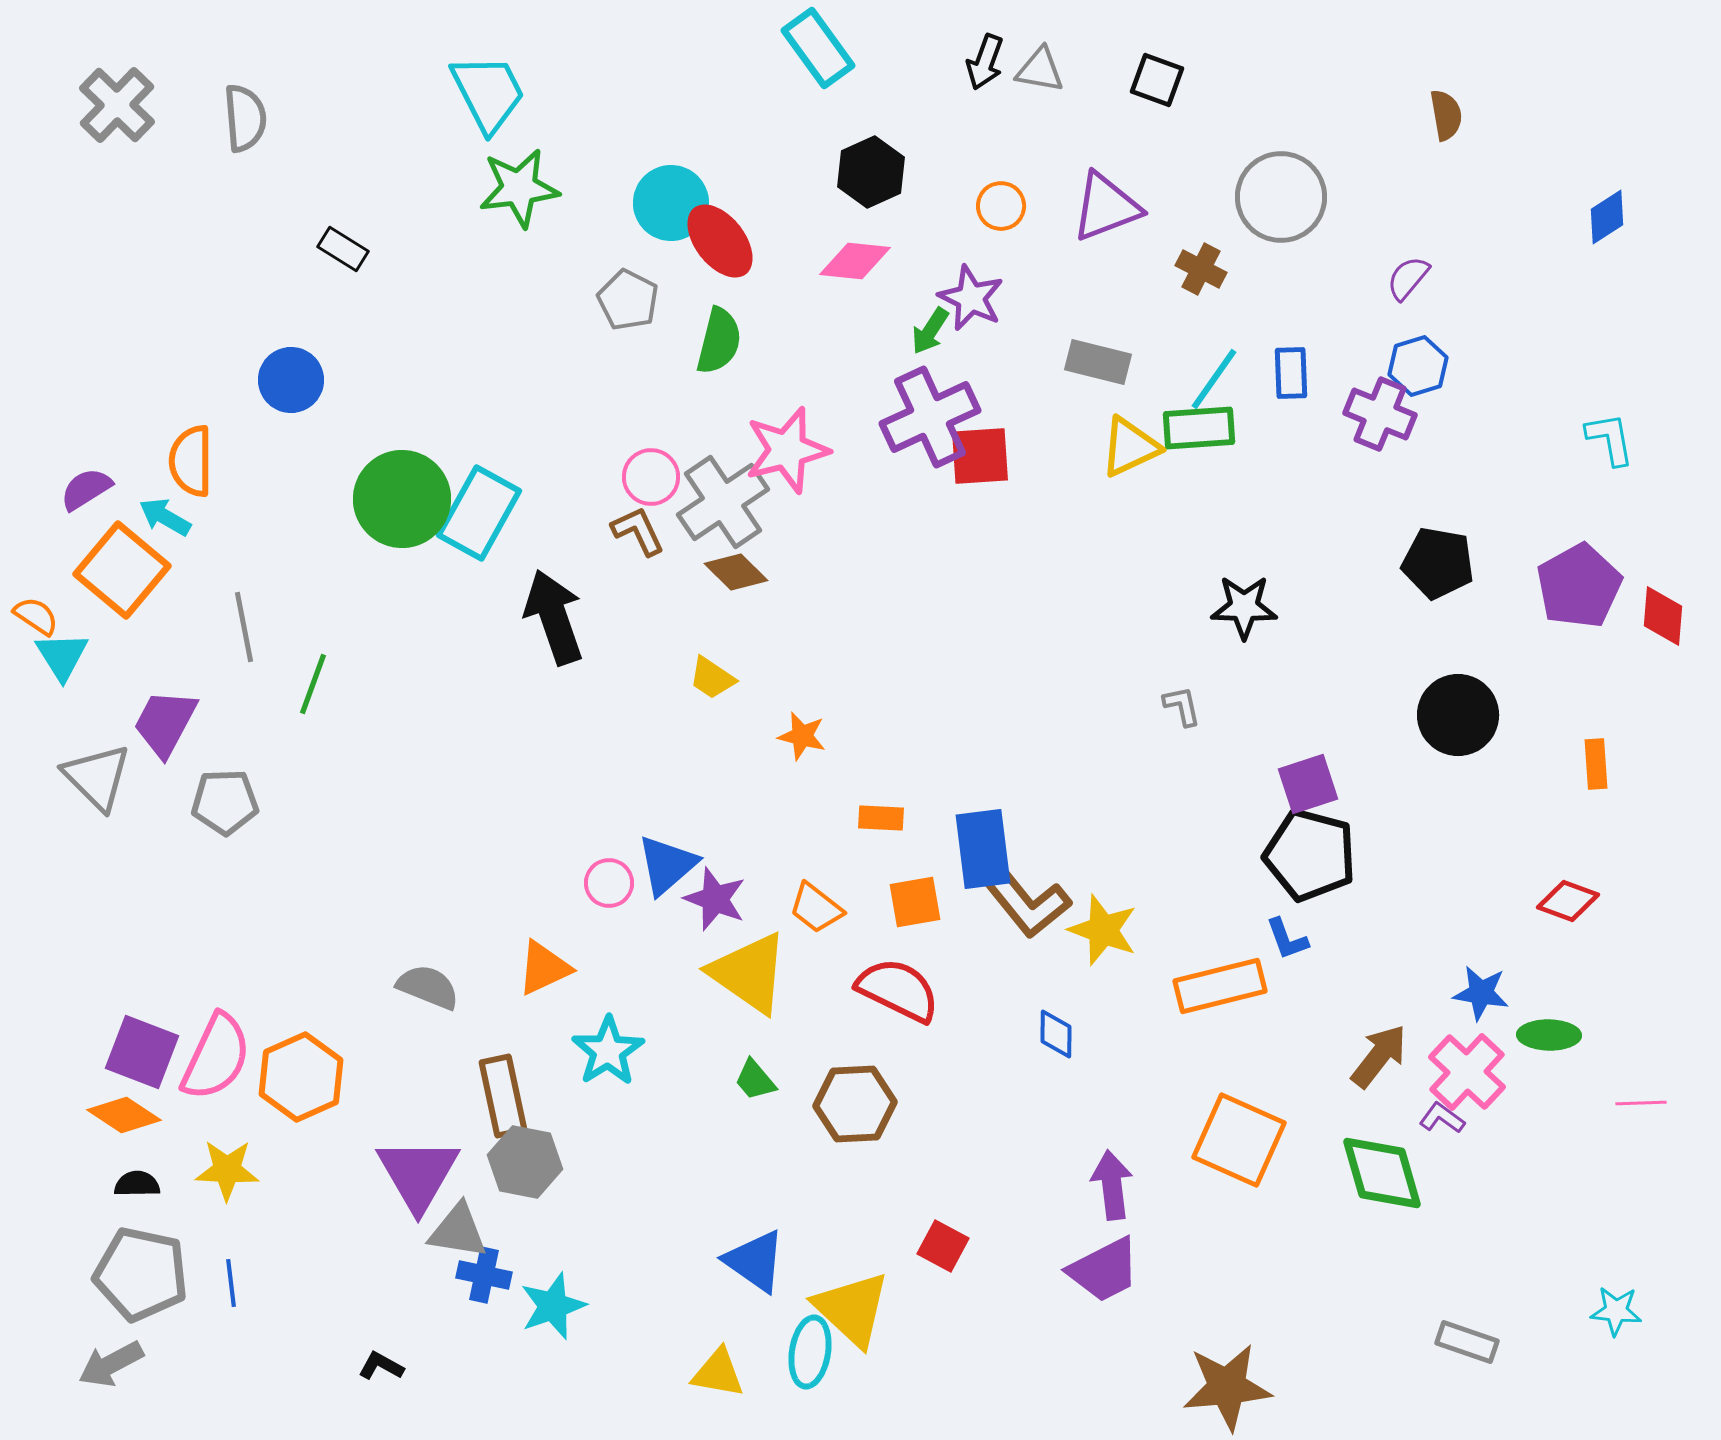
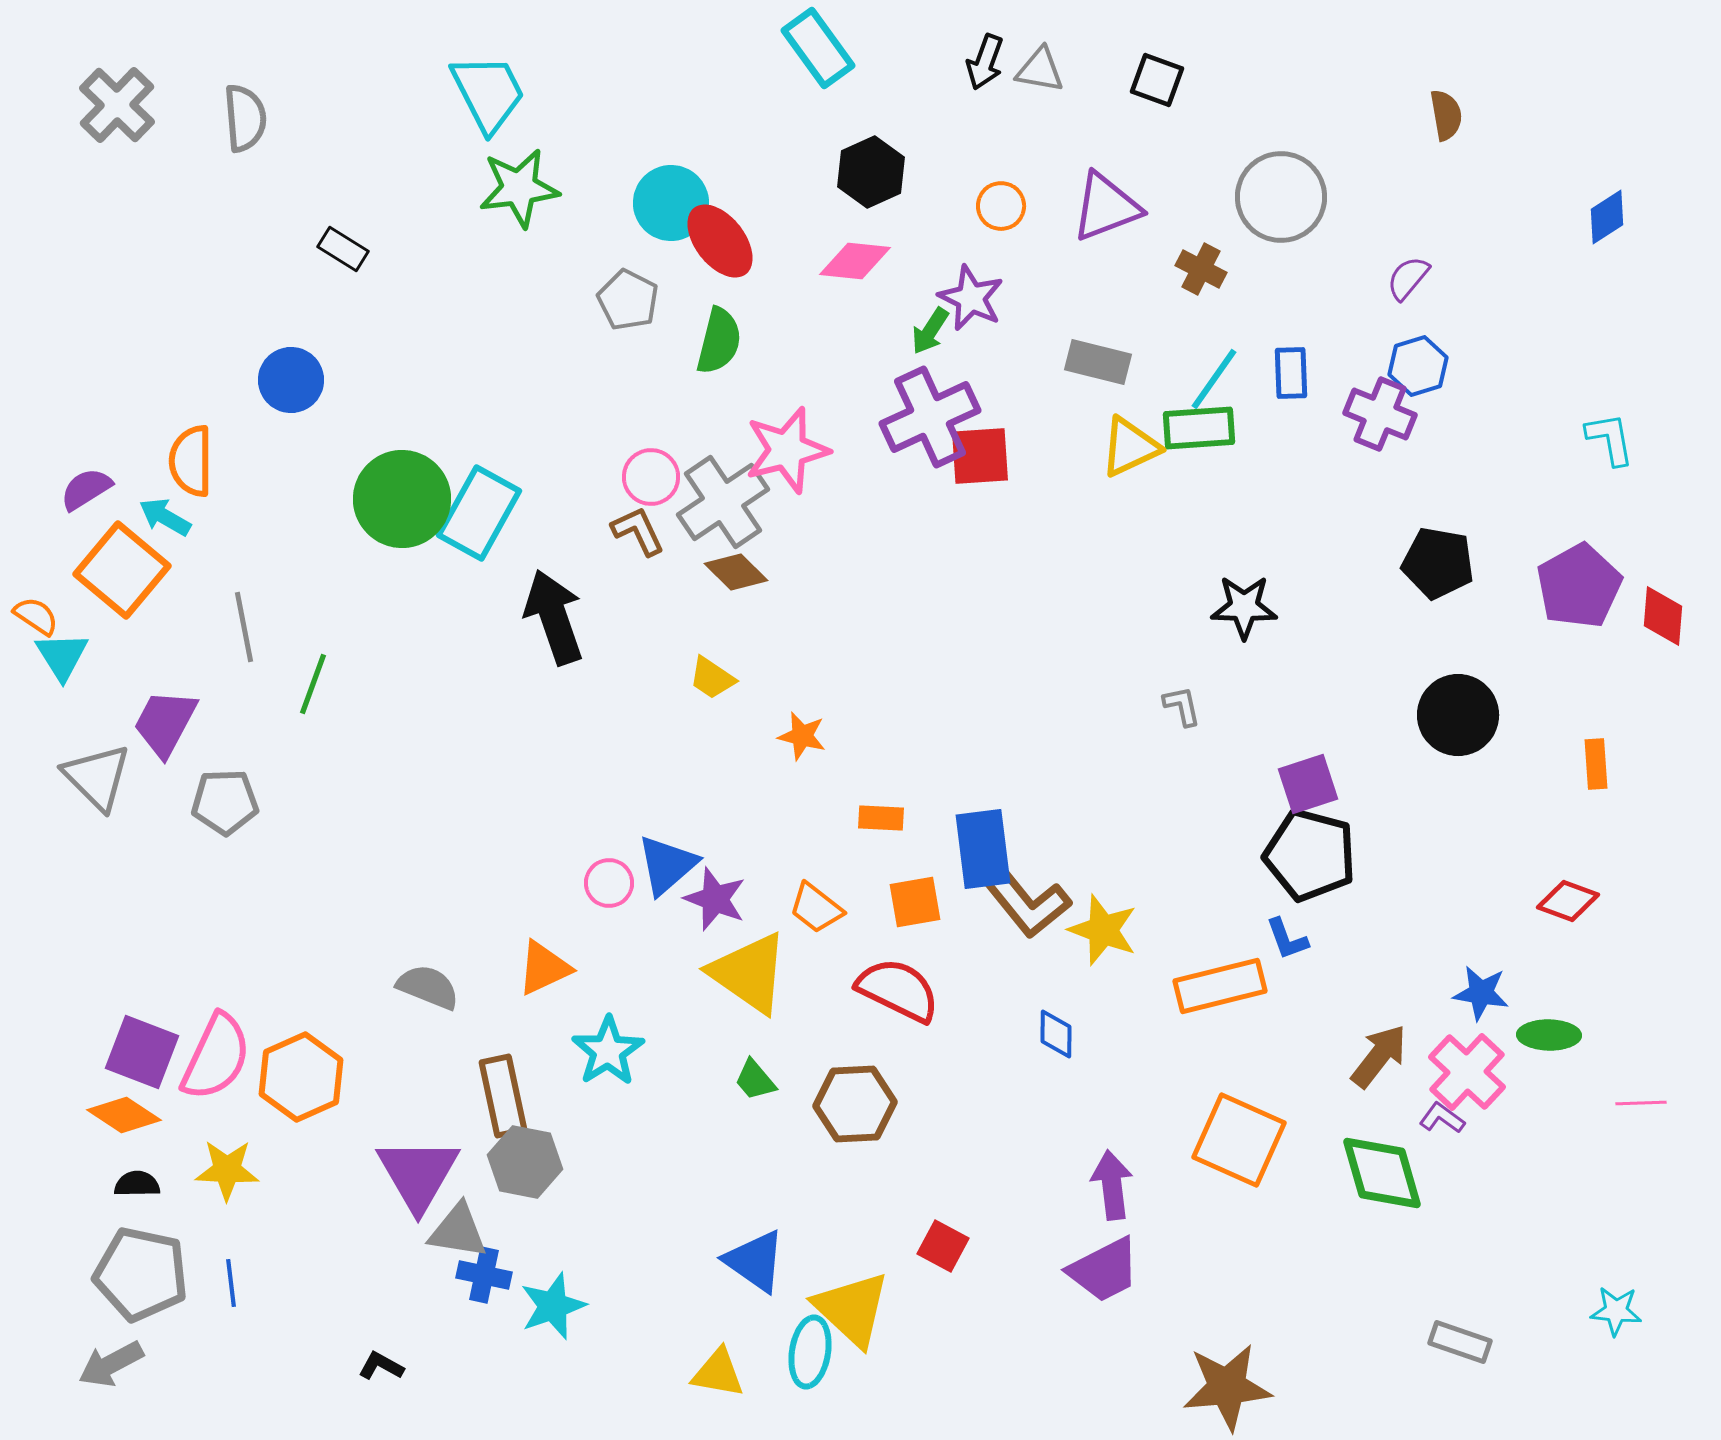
gray rectangle at (1467, 1342): moved 7 px left
